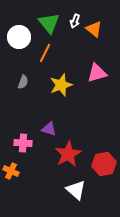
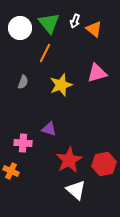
white circle: moved 1 px right, 9 px up
red star: moved 1 px right, 6 px down
